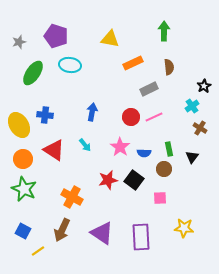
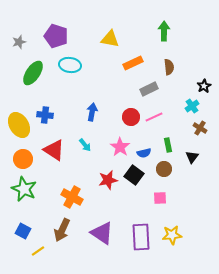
green rectangle: moved 1 px left, 4 px up
blue semicircle: rotated 16 degrees counterclockwise
black square: moved 5 px up
yellow star: moved 12 px left, 7 px down; rotated 12 degrees counterclockwise
